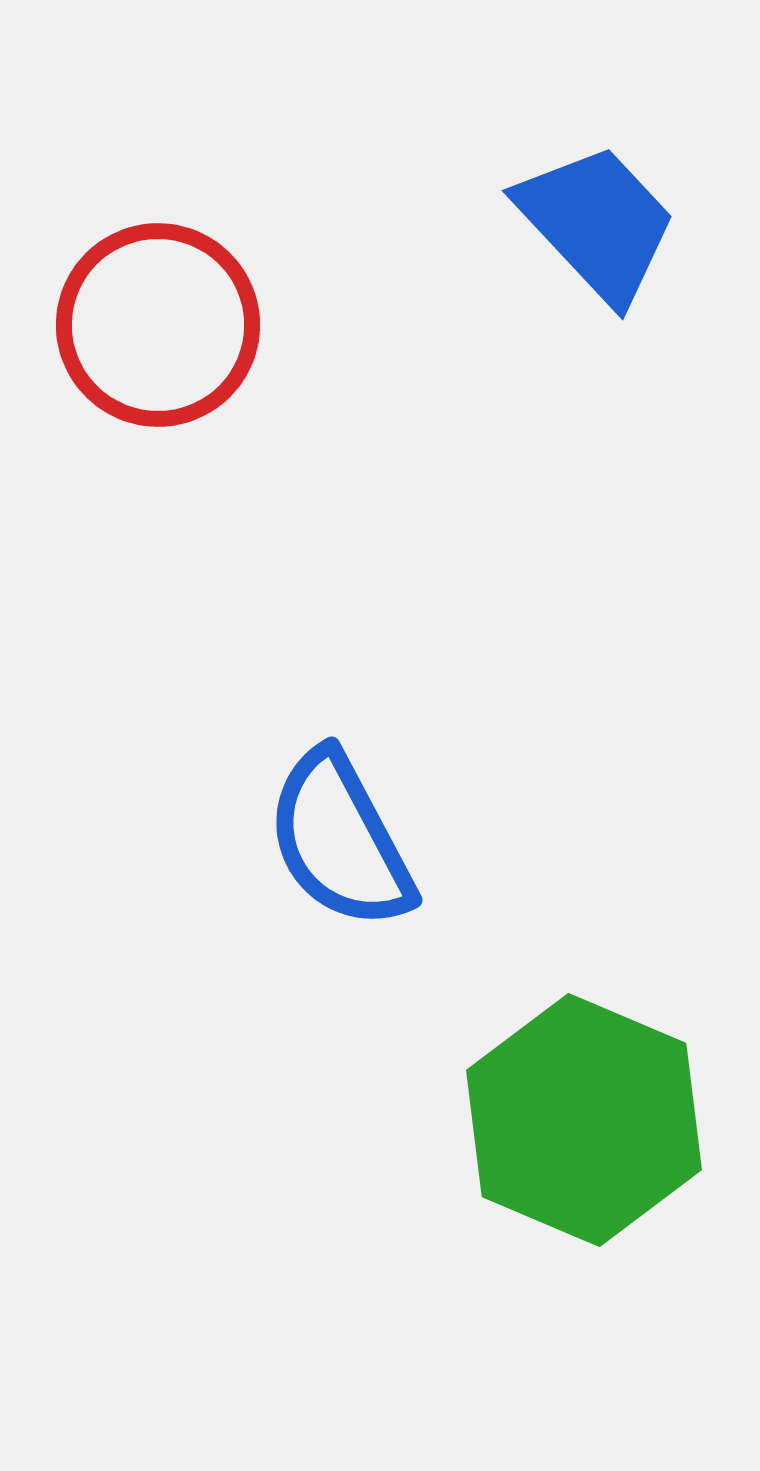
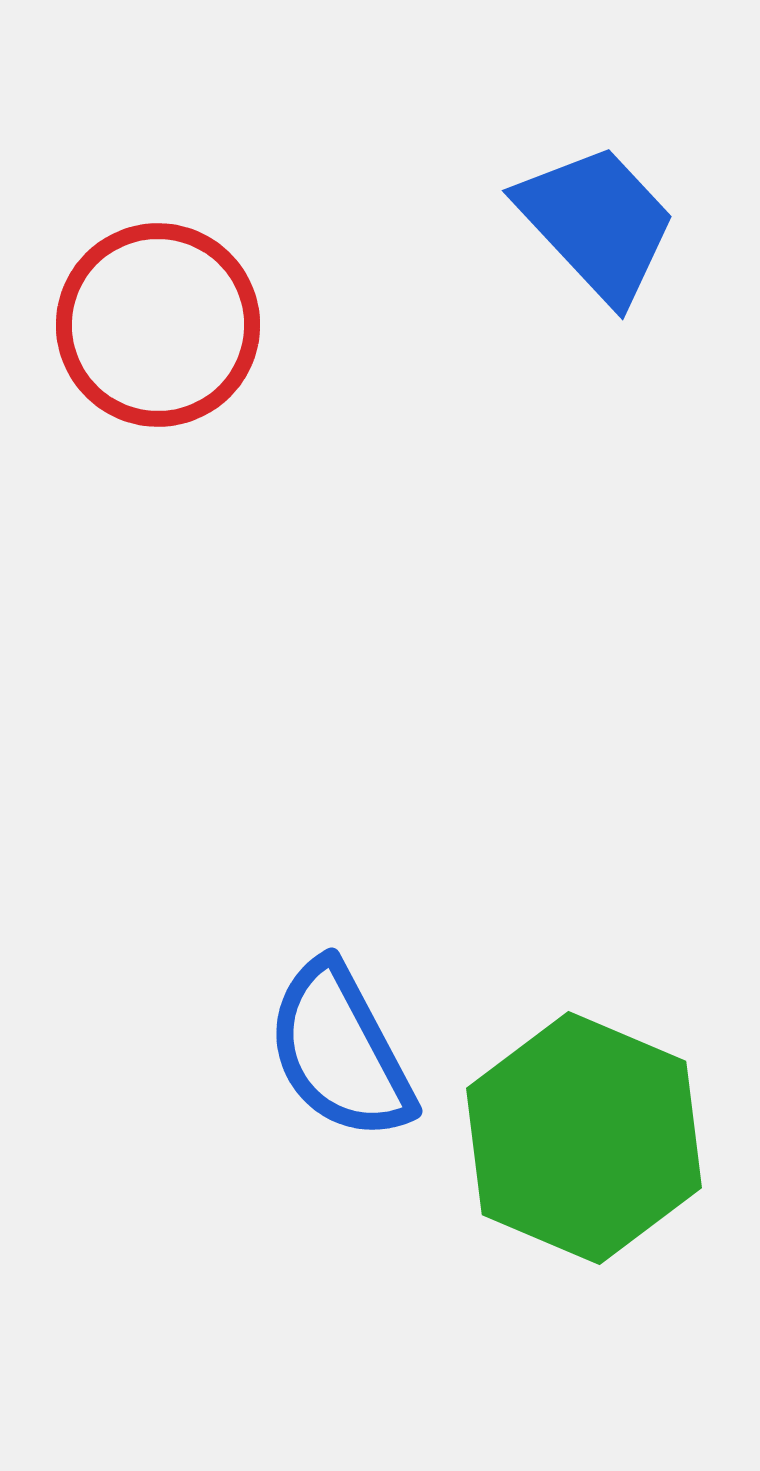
blue semicircle: moved 211 px down
green hexagon: moved 18 px down
